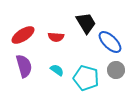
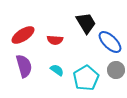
red semicircle: moved 1 px left, 3 px down
cyan pentagon: rotated 25 degrees clockwise
